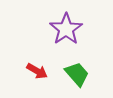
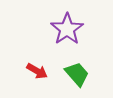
purple star: moved 1 px right
